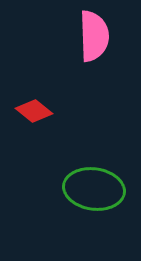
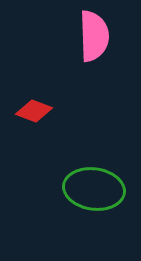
red diamond: rotated 18 degrees counterclockwise
